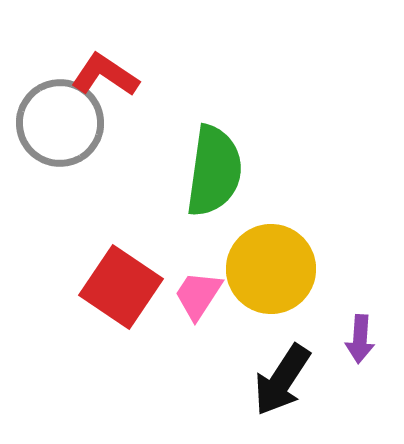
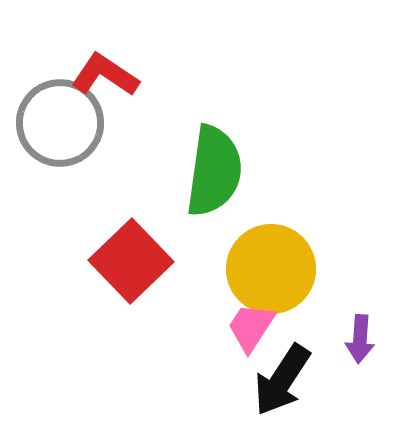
red square: moved 10 px right, 26 px up; rotated 12 degrees clockwise
pink trapezoid: moved 53 px right, 32 px down
